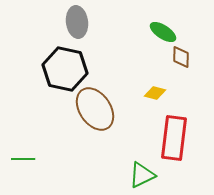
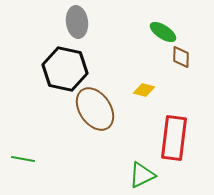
yellow diamond: moved 11 px left, 3 px up
green line: rotated 10 degrees clockwise
